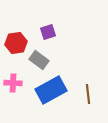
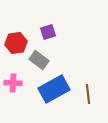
blue rectangle: moved 3 px right, 1 px up
